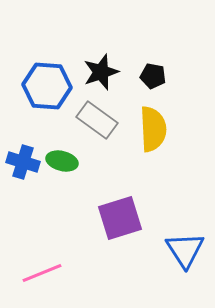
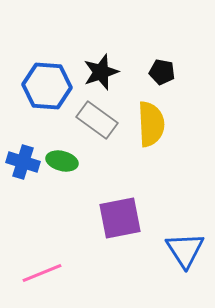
black pentagon: moved 9 px right, 4 px up
yellow semicircle: moved 2 px left, 5 px up
purple square: rotated 6 degrees clockwise
